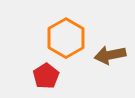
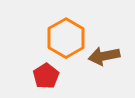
brown arrow: moved 6 px left, 1 px down
